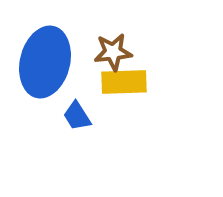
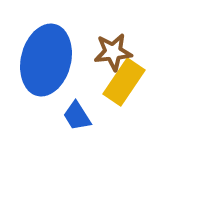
blue ellipse: moved 1 px right, 2 px up
yellow rectangle: rotated 54 degrees counterclockwise
